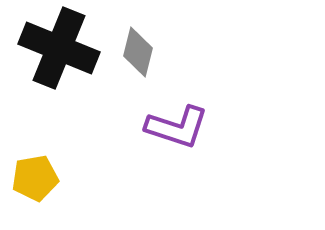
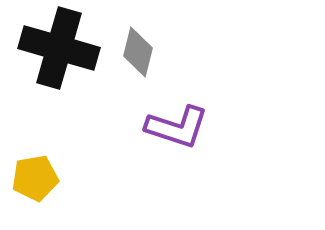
black cross: rotated 6 degrees counterclockwise
